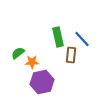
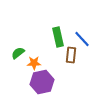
orange star: moved 2 px right, 1 px down
